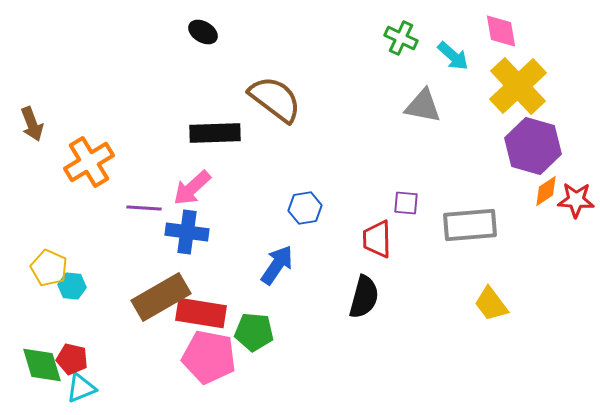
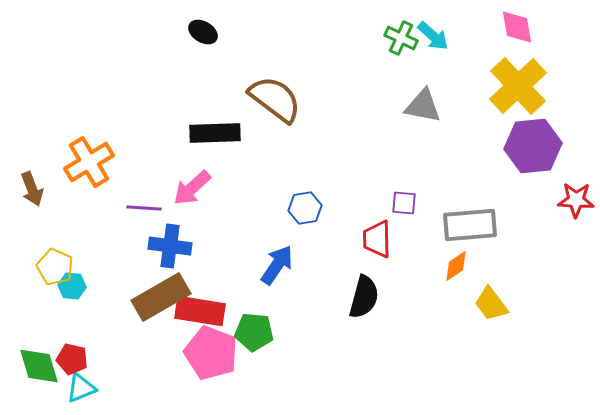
pink diamond: moved 16 px right, 4 px up
cyan arrow: moved 20 px left, 20 px up
brown arrow: moved 65 px down
purple hexagon: rotated 22 degrees counterclockwise
orange diamond: moved 90 px left, 75 px down
purple square: moved 2 px left
blue cross: moved 17 px left, 14 px down
yellow pentagon: moved 6 px right, 1 px up
red rectangle: moved 1 px left, 2 px up
pink pentagon: moved 2 px right, 4 px up; rotated 10 degrees clockwise
green diamond: moved 3 px left, 1 px down
